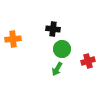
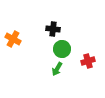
orange cross: rotated 35 degrees clockwise
